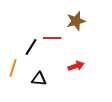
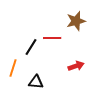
black triangle: moved 3 px left, 3 px down
